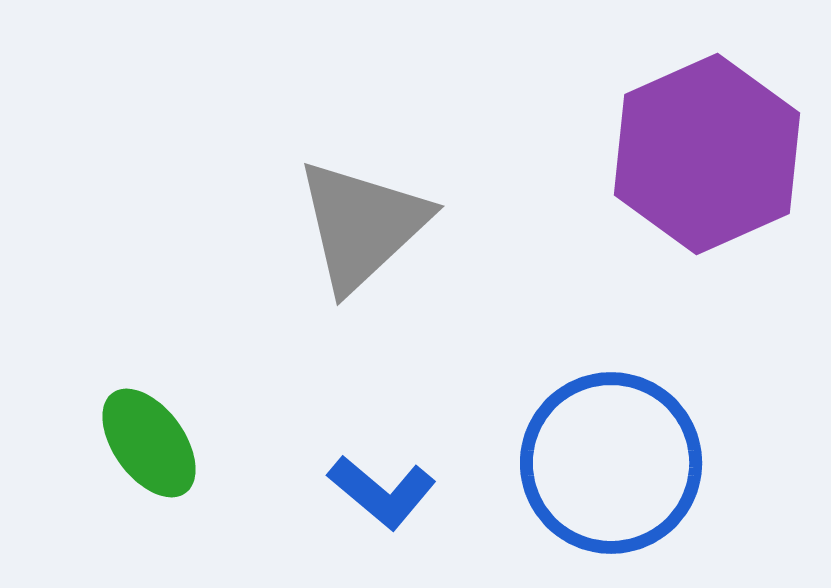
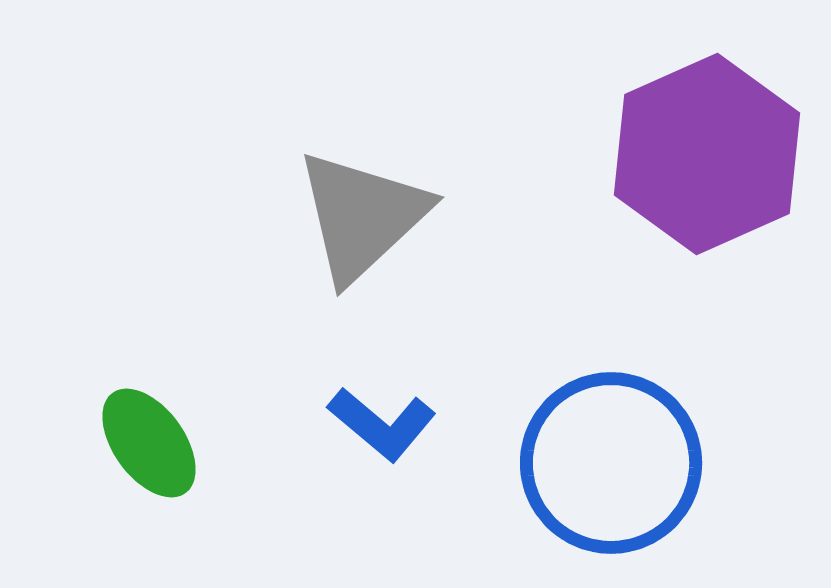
gray triangle: moved 9 px up
blue L-shape: moved 68 px up
